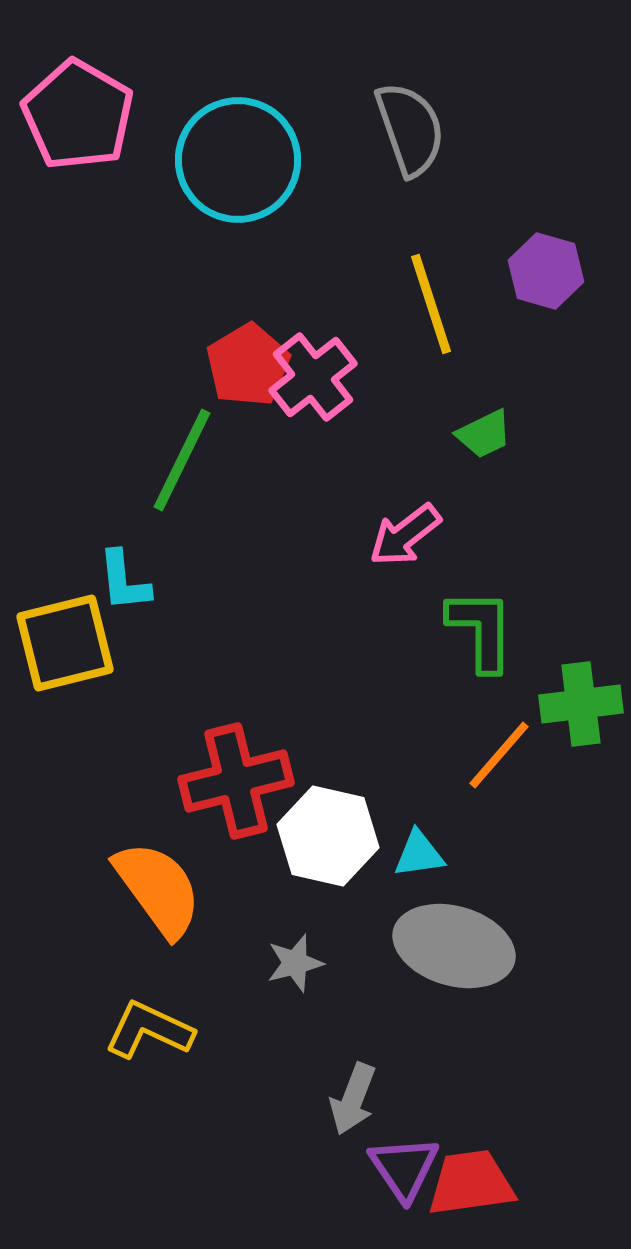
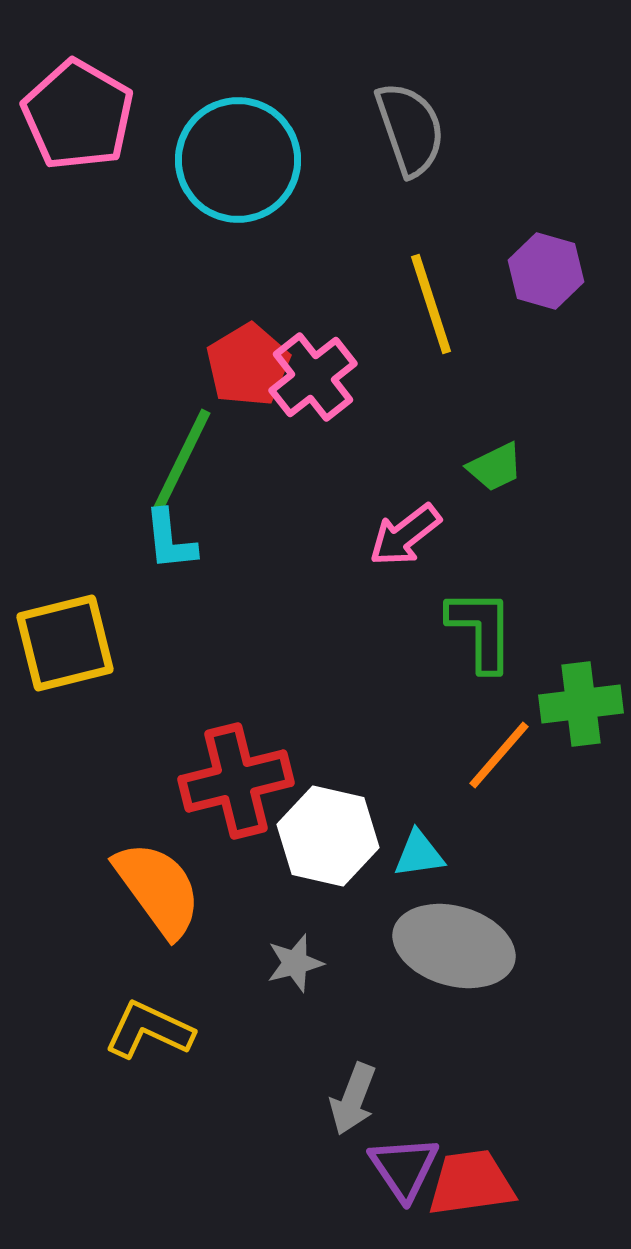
green trapezoid: moved 11 px right, 33 px down
cyan L-shape: moved 46 px right, 41 px up
